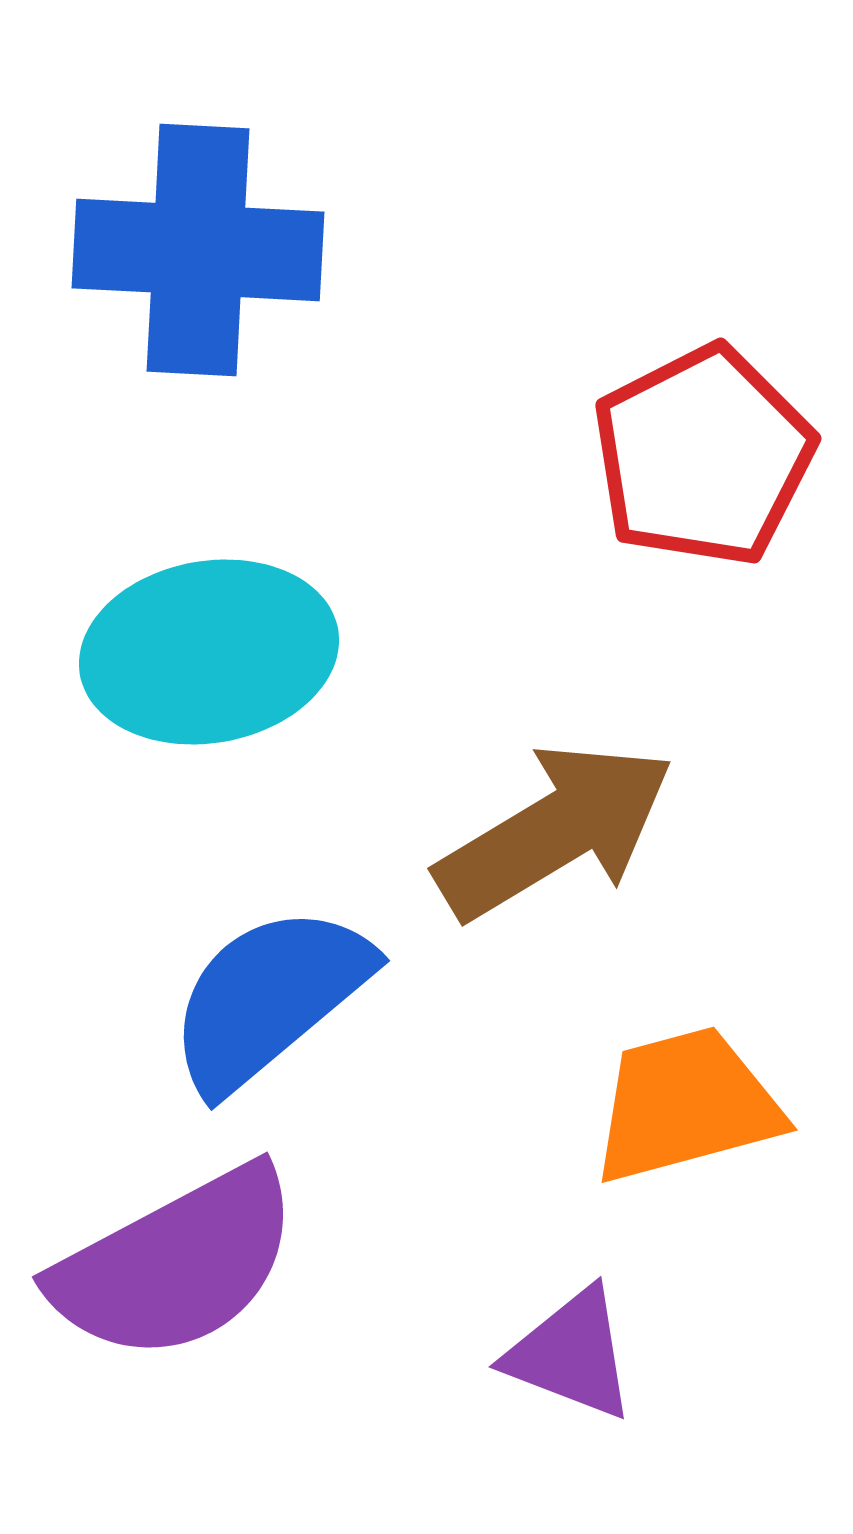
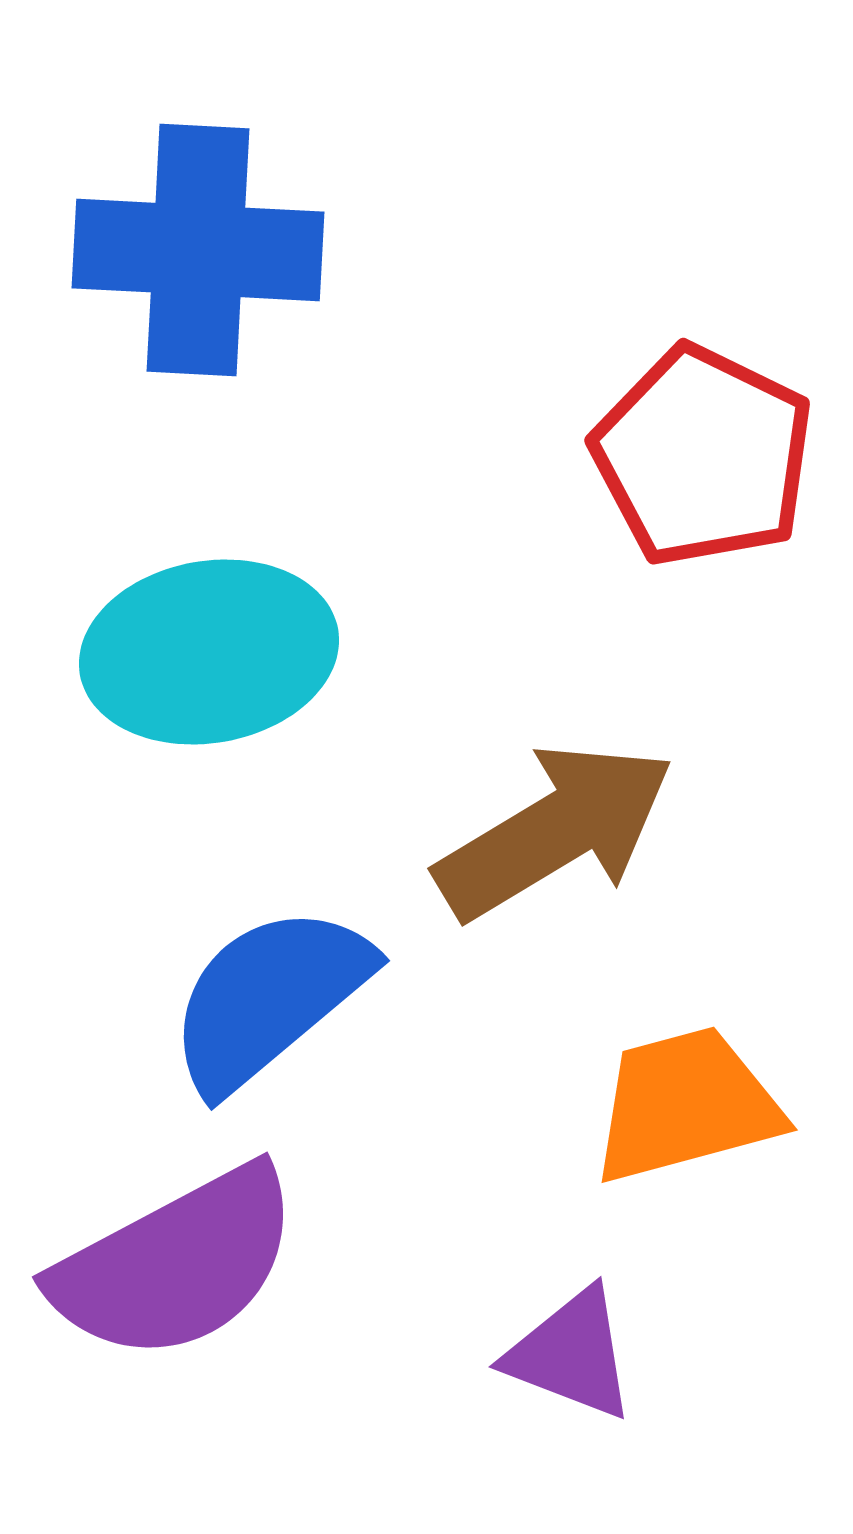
red pentagon: rotated 19 degrees counterclockwise
